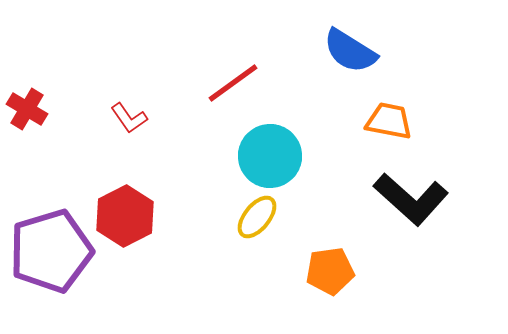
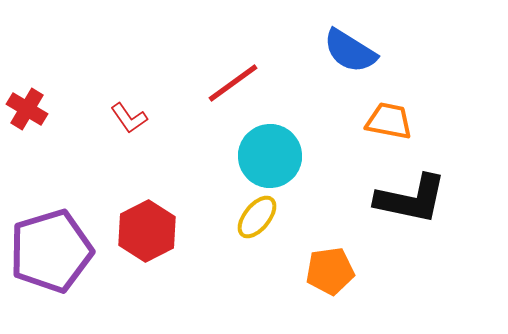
black L-shape: rotated 30 degrees counterclockwise
red hexagon: moved 22 px right, 15 px down
